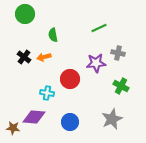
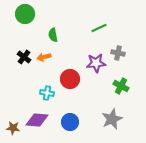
purple diamond: moved 3 px right, 3 px down
